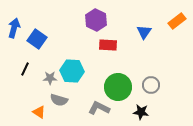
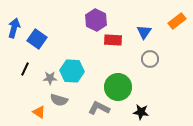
red rectangle: moved 5 px right, 5 px up
gray circle: moved 1 px left, 26 px up
